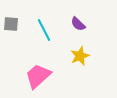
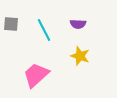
purple semicircle: rotated 42 degrees counterclockwise
yellow star: rotated 30 degrees counterclockwise
pink trapezoid: moved 2 px left, 1 px up
